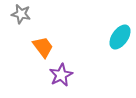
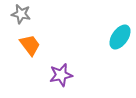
orange trapezoid: moved 13 px left, 2 px up
purple star: rotated 15 degrees clockwise
